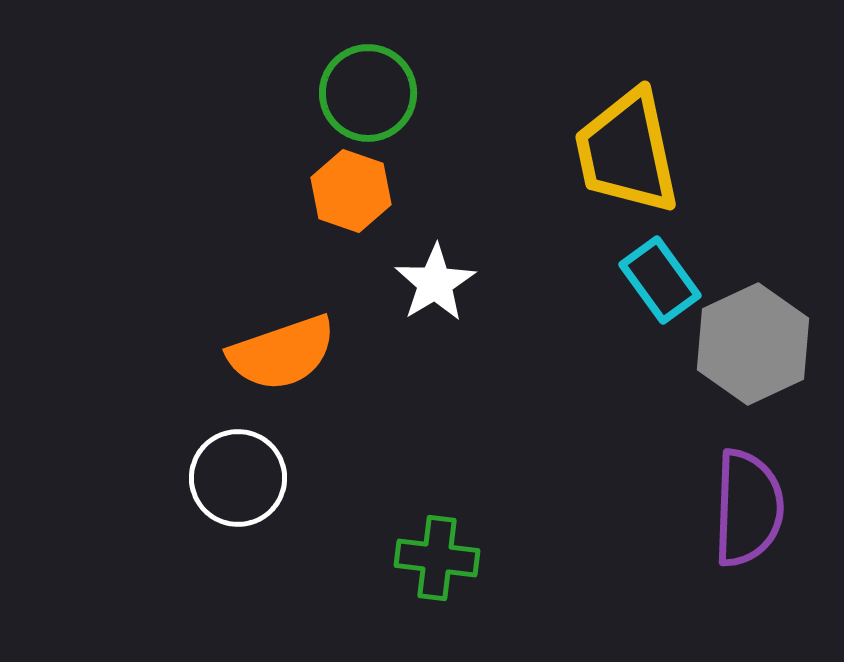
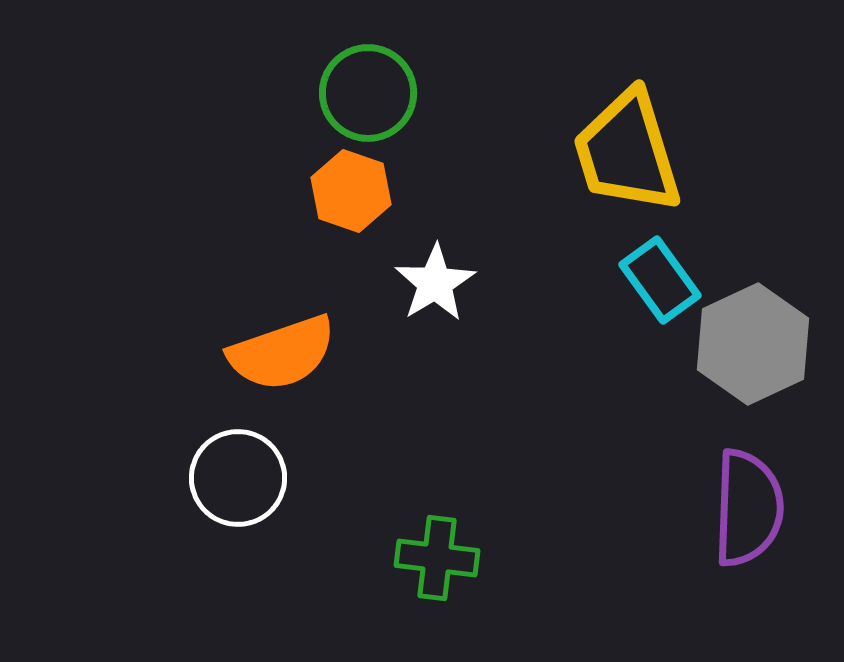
yellow trapezoid: rotated 5 degrees counterclockwise
